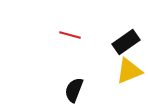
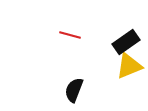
yellow triangle: moved 5 px up
